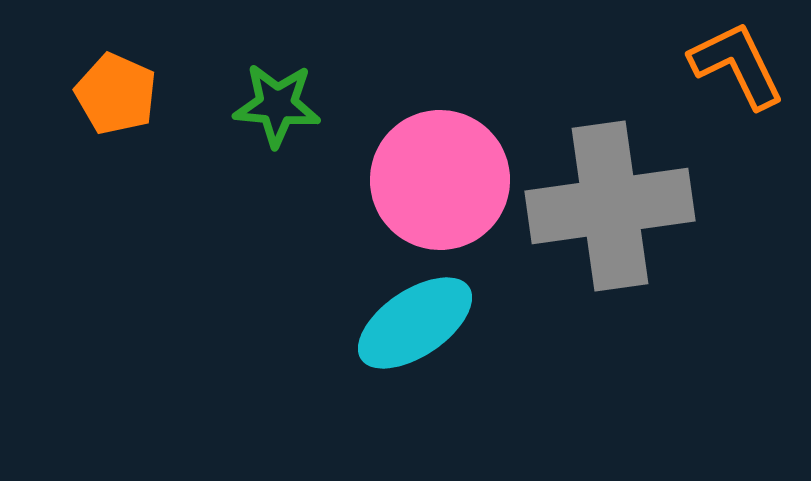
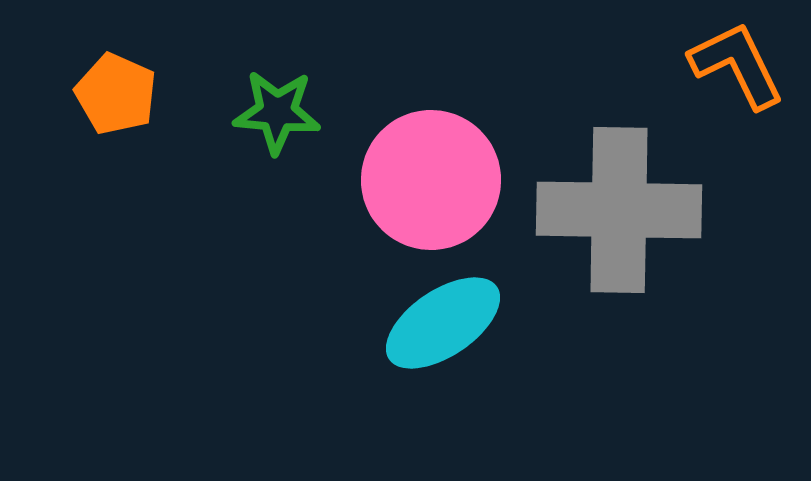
green star: moved 7 px down
pink circle: moved 9 px left
gray cross: moved 9 px right, 4 px down; rotated 9 degrees clockwise
cyan ellipse: moved 28 px right
